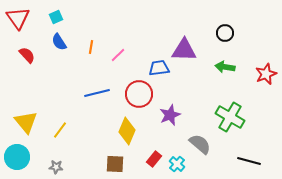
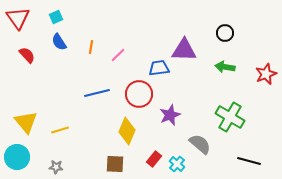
yellow line: rotated 36 degrees clockwise
